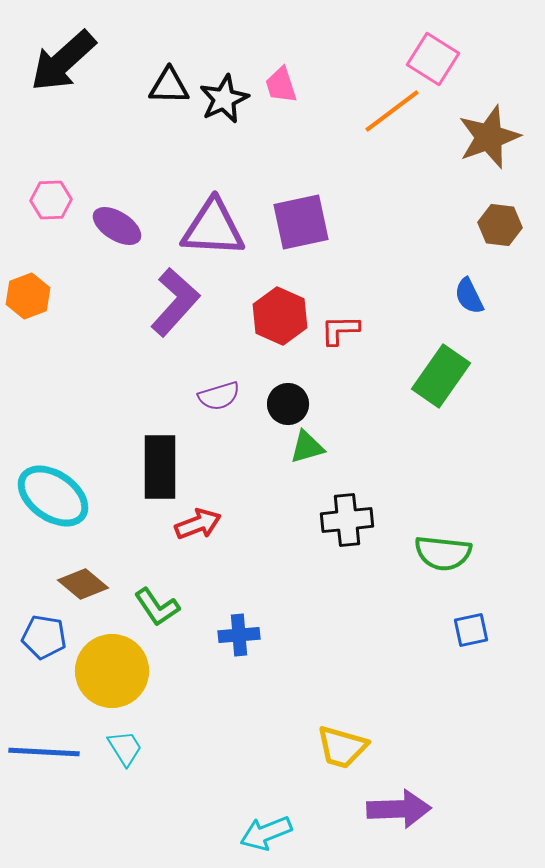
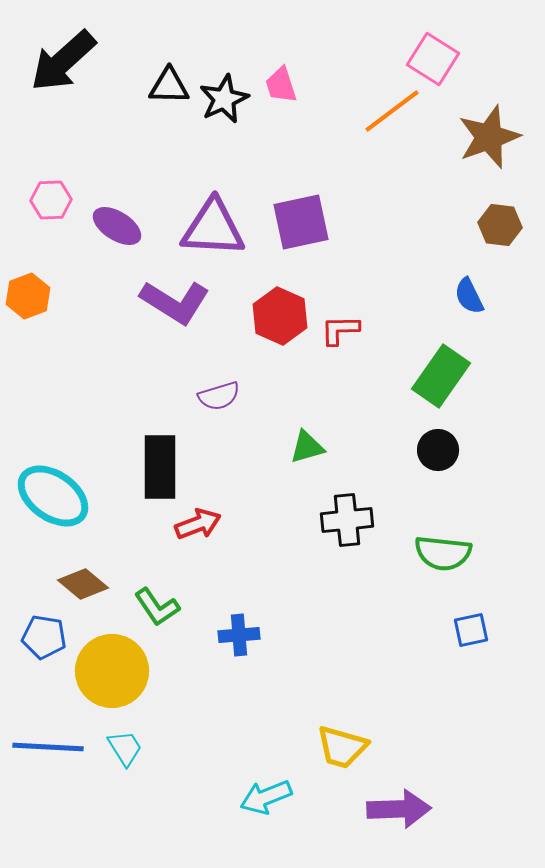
purple L-shape: rotated 80 degrees clockwise
black circle: moved 150 px right, 46 px down
blue line: moved 4 px right, 5 px up
cyan arrow: moved 36 px up
